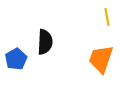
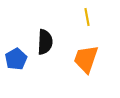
yellow line: moved 20 px left
orange trapezoid: moved 15 px left
